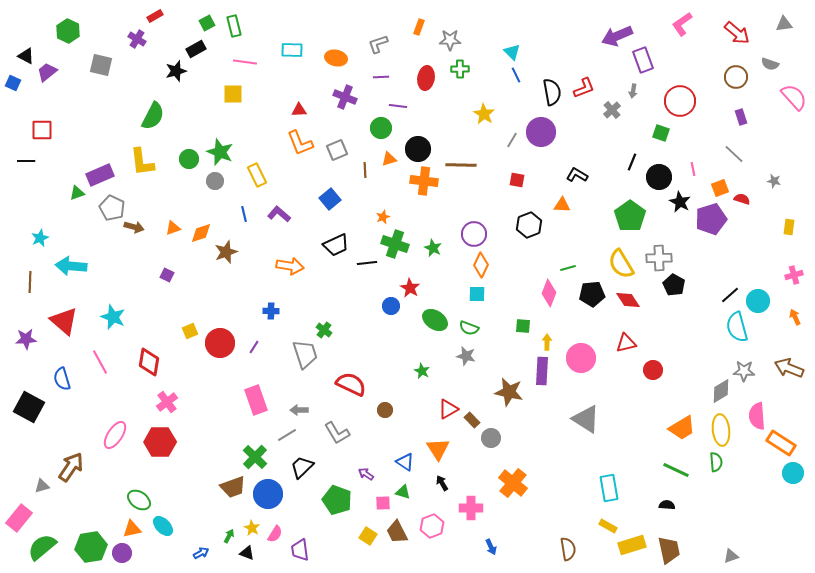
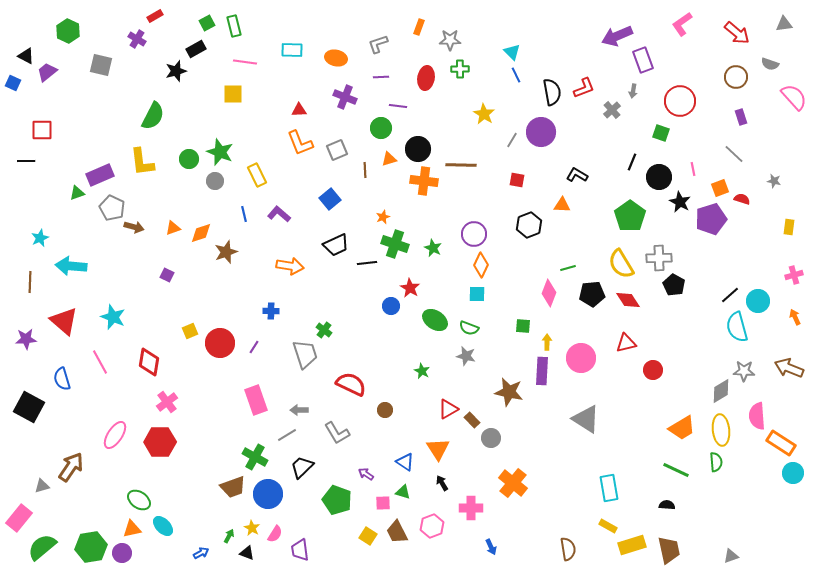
green cross at (255, 457): rotated 15 degrees counterclockwise
